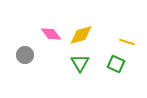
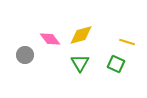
pink diamond: moved 1 px left, 5 px down
